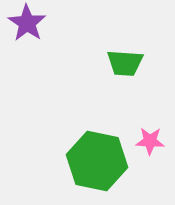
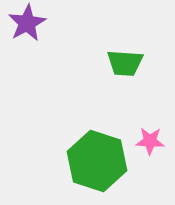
purple star: rotated 9 degrees clockwise
green hexagon: rotated 6 degrees clockwise
